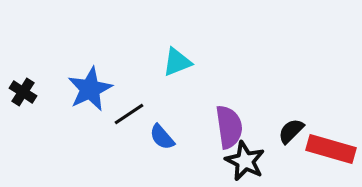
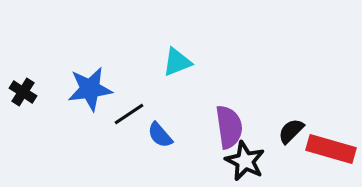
blue star: rotated 18 degrees clockwise
blue semicircle: moved 2 px left, 2 px up
